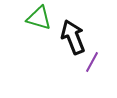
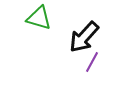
black arrow: moved 11 px right; rotated 116 degrees counterclockwise
